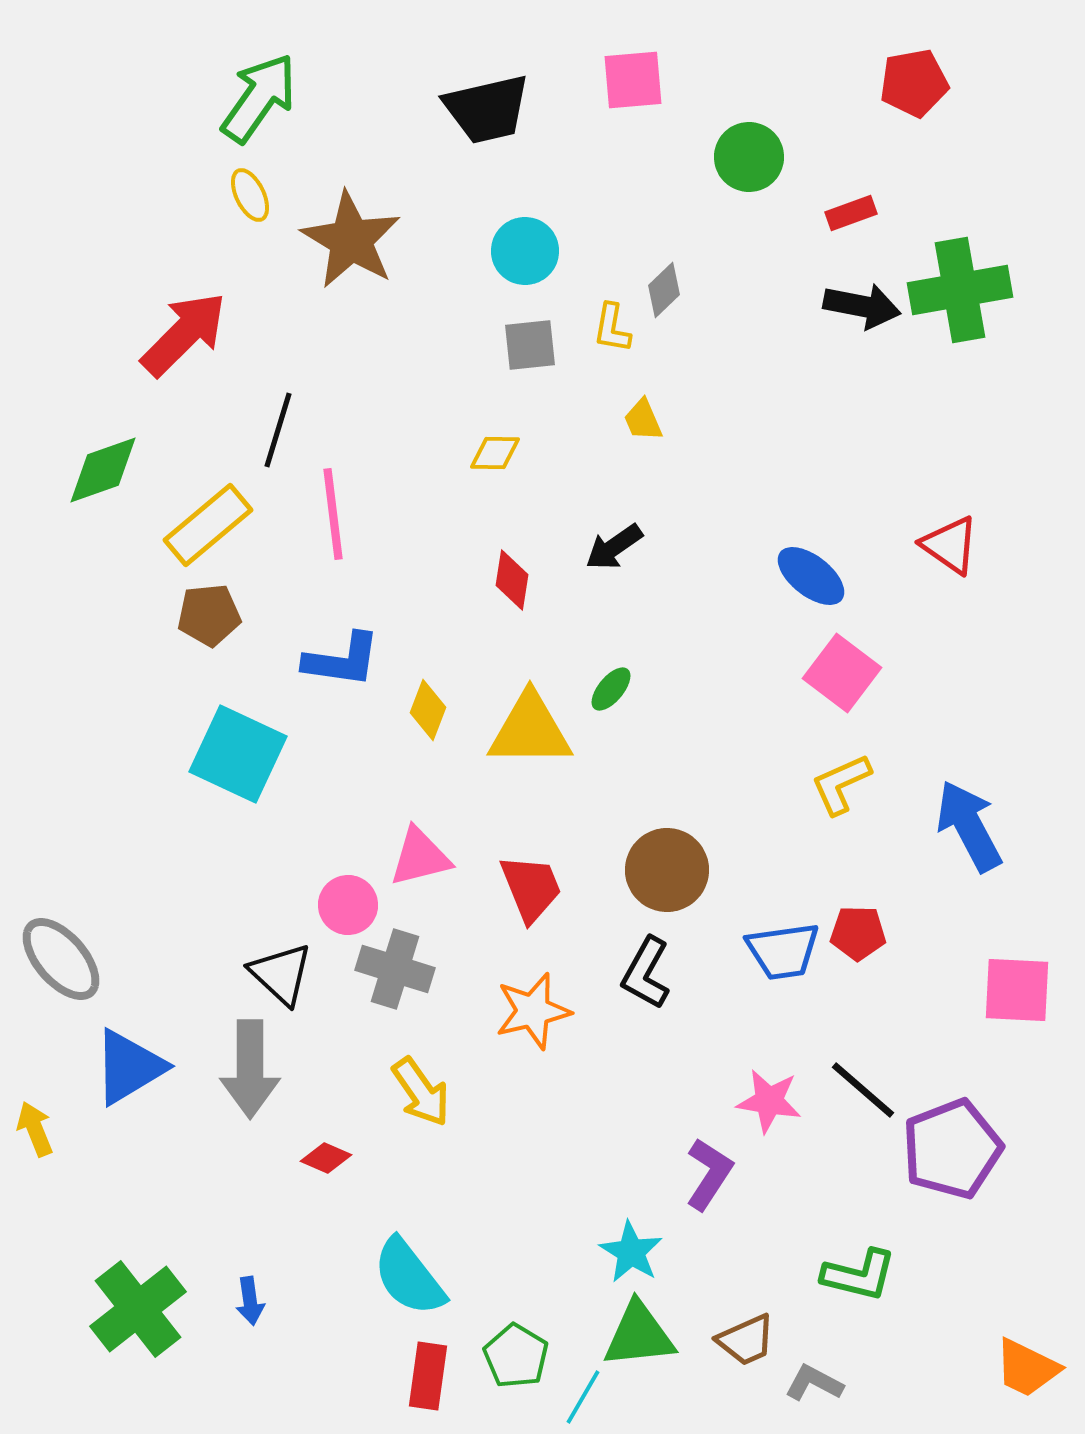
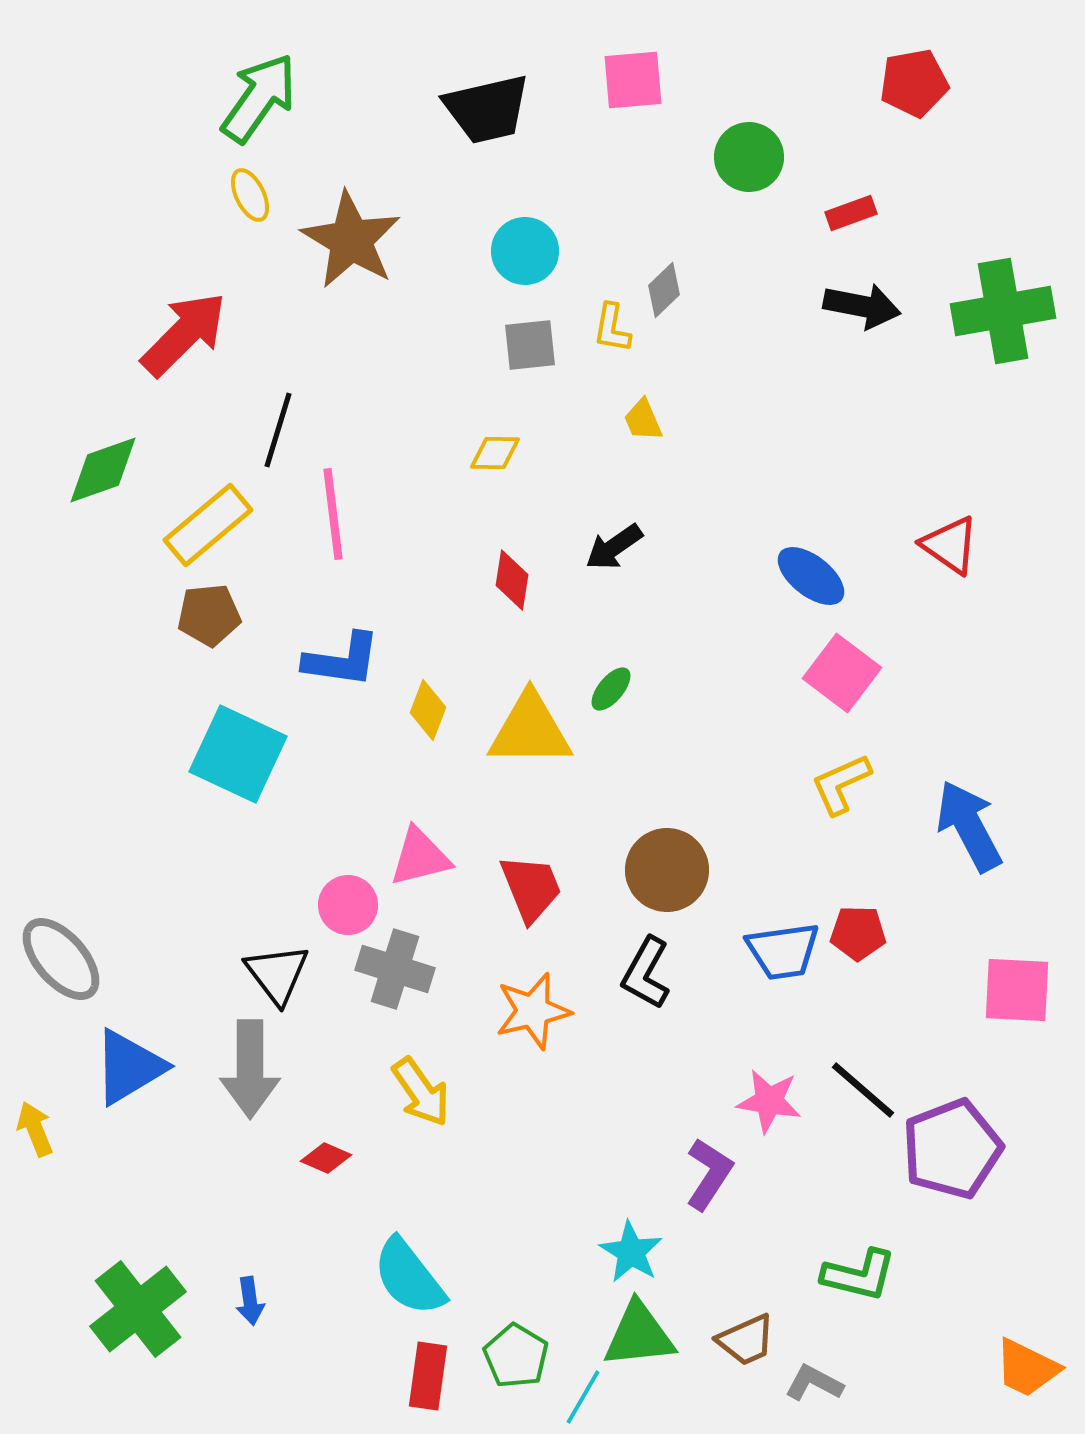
green cross at (960, 290): moved 43 px right, 21 px down
black triangle at (281, 974): moved 4 px left; rotated 10 degrees clockwise
